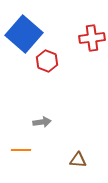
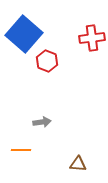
brown triangle: moved 4 px down
